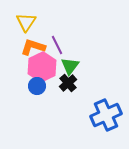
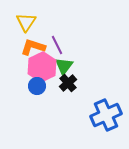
green triangle: moved 6 px left
